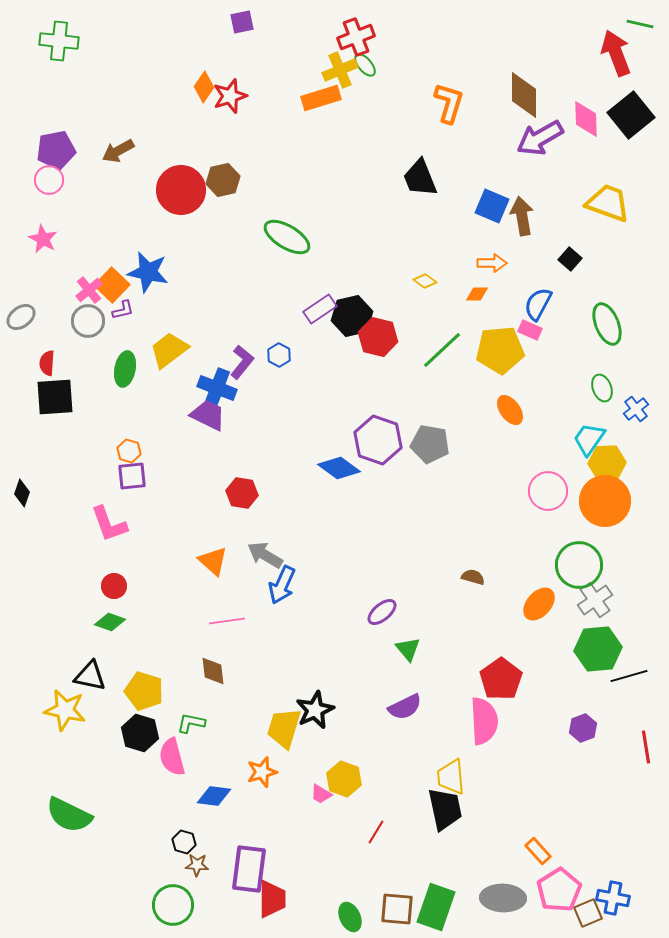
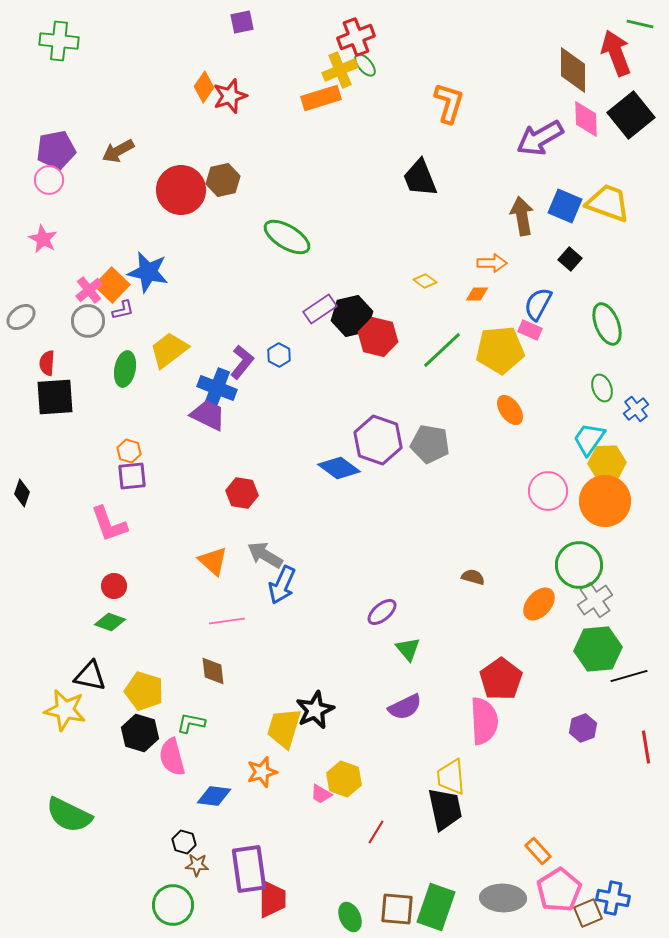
brown diamond at (524, 95): moved 49 px right, 25 px up
blue square at (492, 206): moved 73 px right
purple rectangle at (249, 869): rotated 15 degrees counterclockwise
